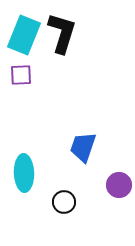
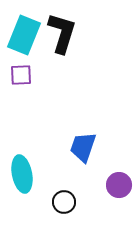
cyan ellipse: moved 2 px left, 1 px down; rotated 9 degrees counterclockwise
